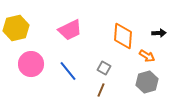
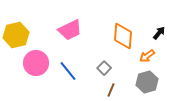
yellow hexagon: moved 7 px down
black arrow: rotated 48 degrees counterclockwise
orange arrow: rotated 112 degrees clockwise
pink circle: moved 5 px right, 1 px up
gray square: rotated 16 degrees clockwise
brown line: moved 10 px right
